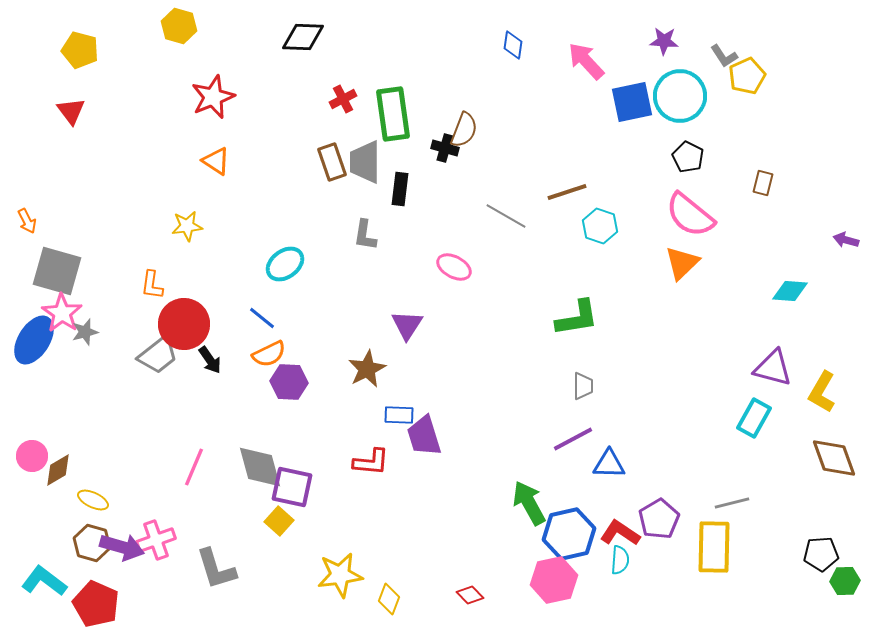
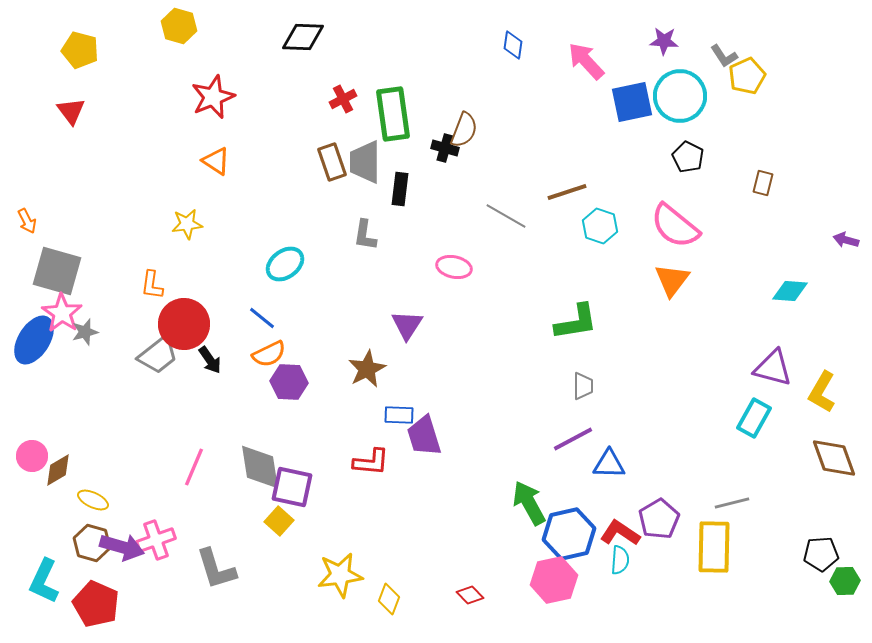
pink semicircle at (690, 215): moved 15 px left, 11 px down
yellow star at (187, 226): moved 2 px up
orange triangle at (682, 263): moved 10 px left, 17 px down; rotated 9 degrees counterclockwise
pink ellipse at (454, 267): rotated 16 degrees counterclockwise
green L-shape at (577, 318): moved 1 px left, 4 px down
gray diamond at (260, 467): rotated 6 degrees clockwise
cyan L-shape at (44, 581): rotated 102 degrees counterclockwise
